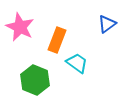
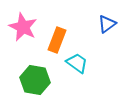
pink star: moved 3 px right
green hexagon: rotated 12 degrees counterclockwise
